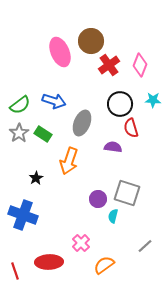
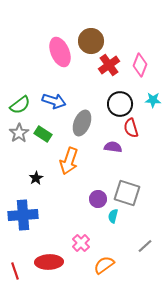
blue cross: rotated 24 degrees counterclockwise
